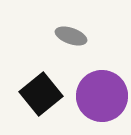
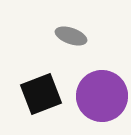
black square: rotated 18 degrees clockwise
